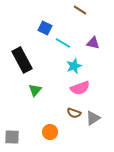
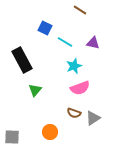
cyan line: moved 2 px right, 1 px up
